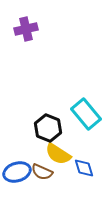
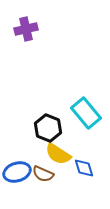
cyan rectangle: moved 1 px up
brown semicircle: moved 1 px right, 2 px down
